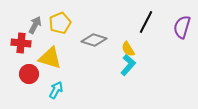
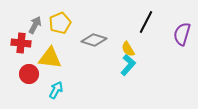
purple semicircle: moved 7 px down
yellow triangle: rotated 10 degrees counterclockwise
